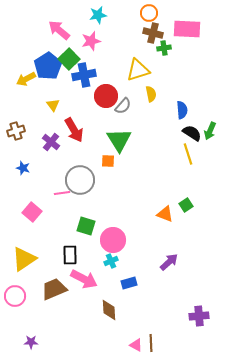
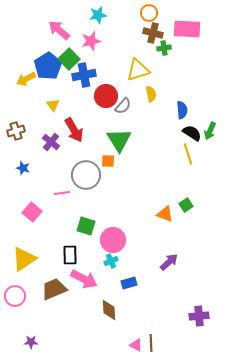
gray circle at (80, 180): moved 6 px right, 5 px up
